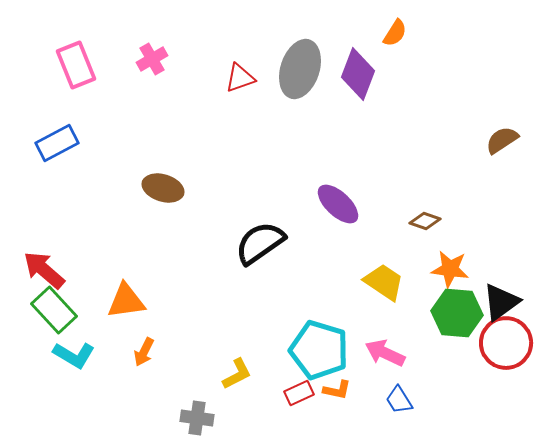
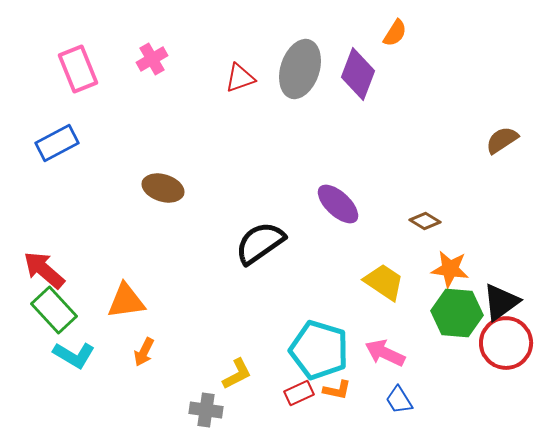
pink rectangle: moved 2 px right, 4 px down
brown diamond: rotated 12 degrees clockwise
gray cross: moved 9 px right, 8 px up
